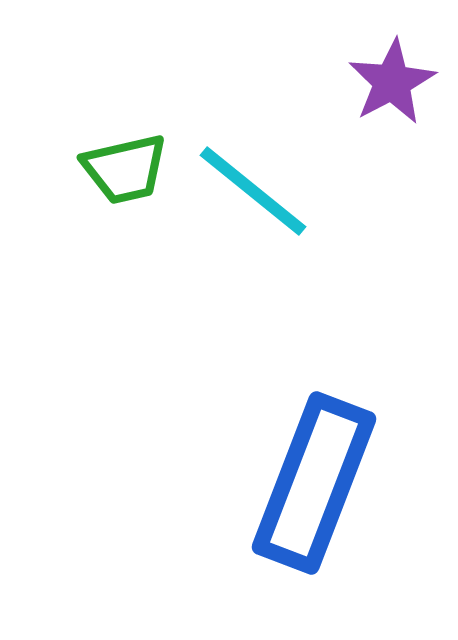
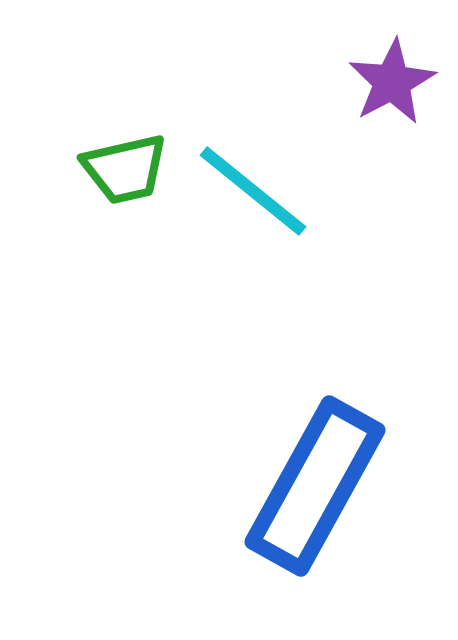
blue rectangle: moved 1 px right, 3 px down; rotated 8 degrees clockwise
